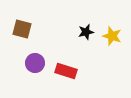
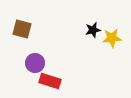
black star: moved 7 px right, 2 px up
yellow star: moved 2 px down; rotated 24 degrees counterclockwise
red rectangle: moved 16 px left, 10 px down
